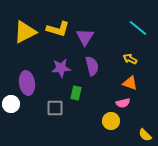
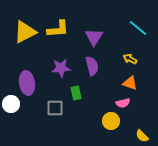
yellow L-shape: rotated 20 degrees counterclockwise
purple triangle: moved 9 px right
green rectangle: rotated 24 degrees counterclockwise
yellow semicircle: moved 3 px left, 1 px down
